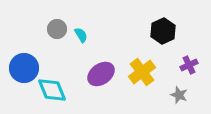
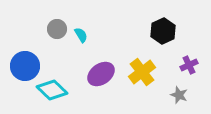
blue circle: moved 1 px right, 2 px up
cyan diamond: rotated 24 degrees counterclockwise
